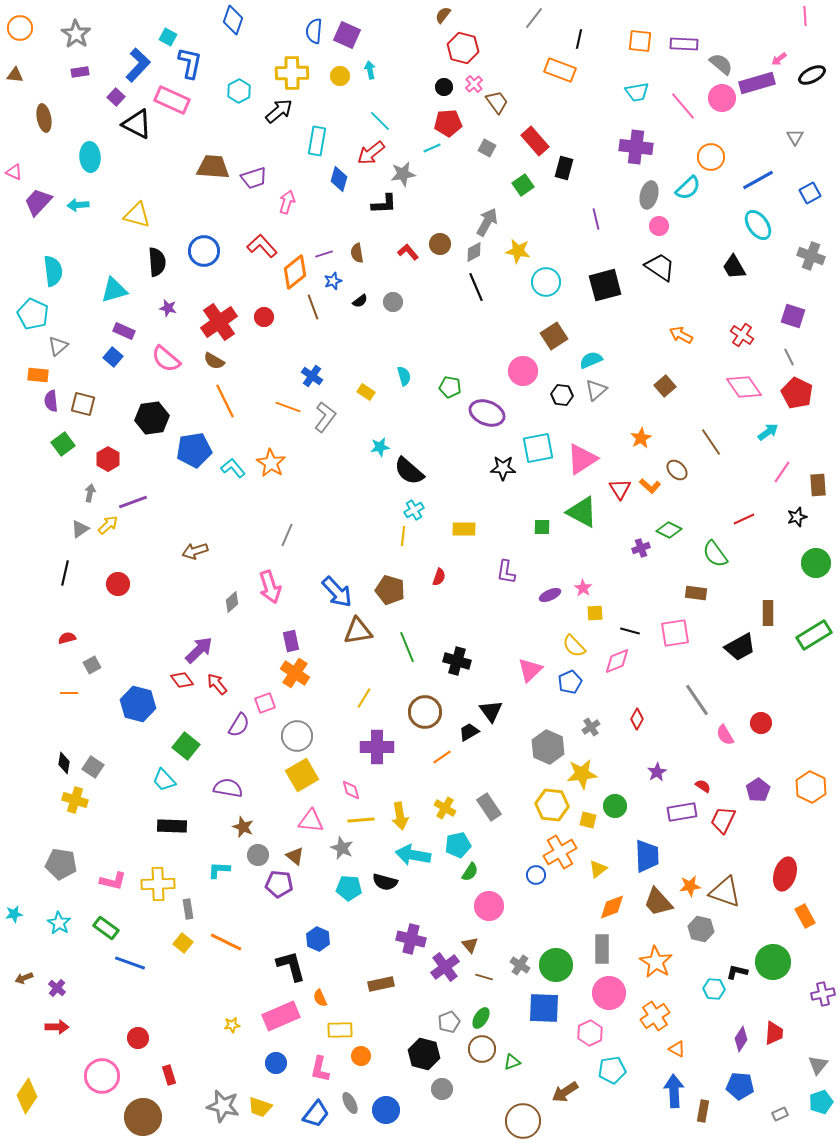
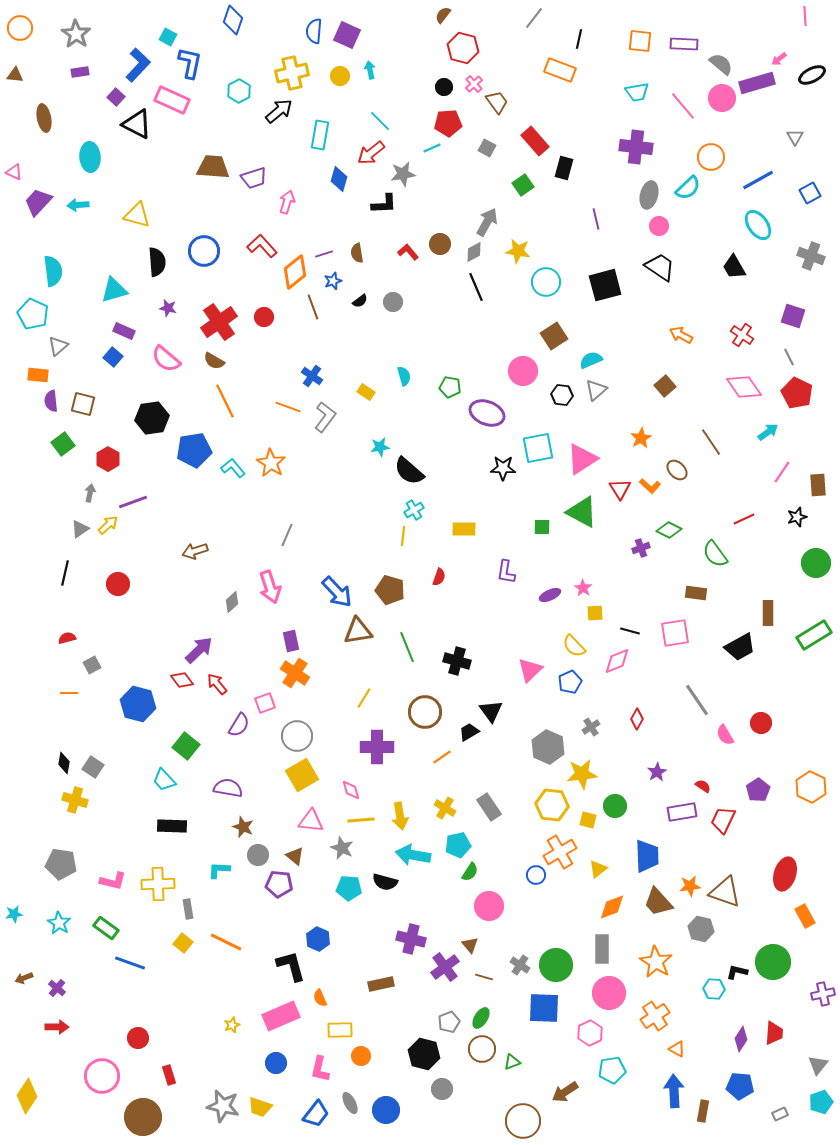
yellow cross at (292, 73): rotated 12 degrees counterclockwise
cyan rectangle at (317, 141): moved 3 px right, 6 px up
yellow star at (232, 1025): rotated 14 degrees counterclockwise
